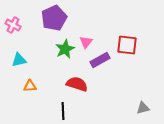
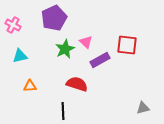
pink triangle: rotated 24 degrees counterclockwise
cyan triangle: moved 1 px right, 4 px up
